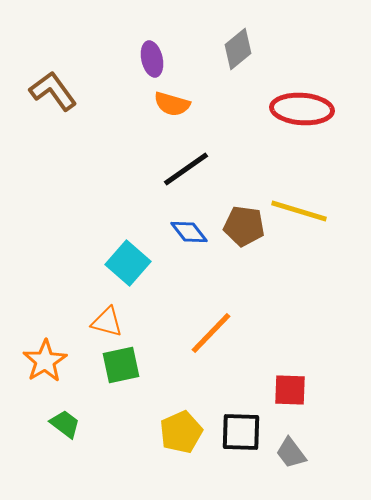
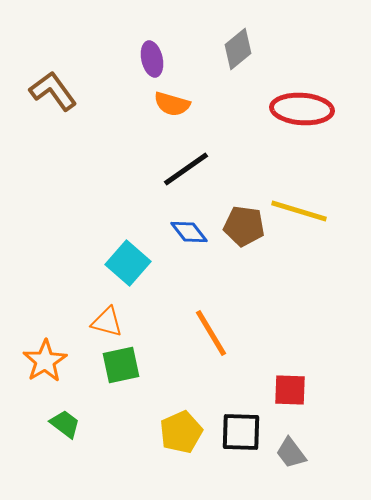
orange line: rotated 75 degrees counterclockwise
